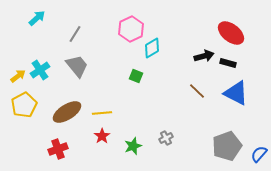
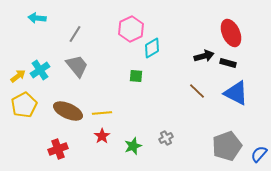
cyan arrow: rotated 132 degrees counterclockwise
red ellipse: rotated 28 degrees clockwise
green square: rotated 16 degrees counterclockwise
brown ellipse: moved 1 px right, 1 px up; rotated 56 degrees clockwise
